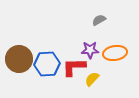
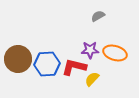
gray semicircle: moved 1 px left, 4 px up
orange ellipse: rotated 25 degrees clockwise
brown circle: moved 1 px left
red L-shape: rotated 15 degrees clockwise
